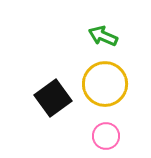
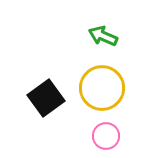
yellow circle: moved 3 px left, 4 px down
black square: moved 7 px left
